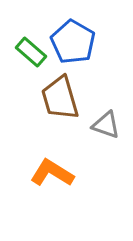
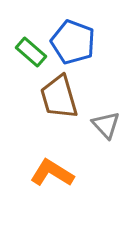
blue pentagon: rotated 9 degrees counterclockwise
brown trapezoid: moved 1 px left, 1 px up
gray triangle: rotated 28 degrees clockwise
